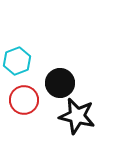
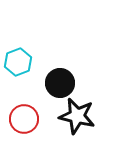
cyan hexagon: moved 1 px right, 1 px down
red circle: moved 19 px down
